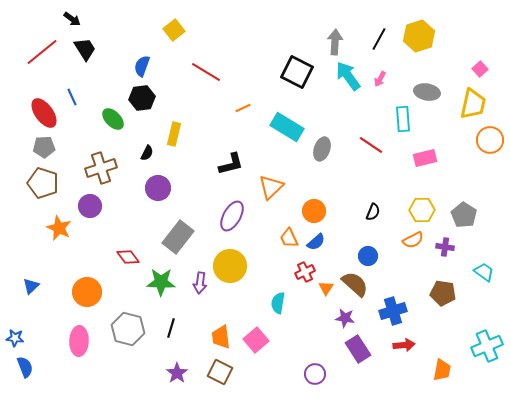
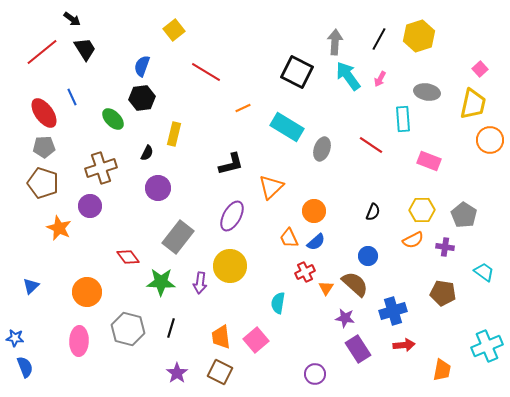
pink rectangle at (425, 158): moved 4 px right, 3 px down; rotated 35 degrees clockwise
